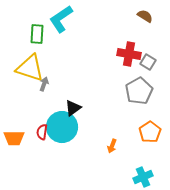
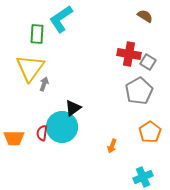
yellow triangle: rotated 48 degrees clockwise
red semicircle: moved 1 px down
